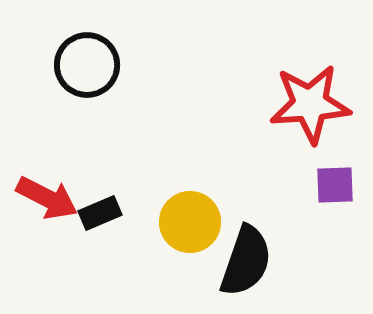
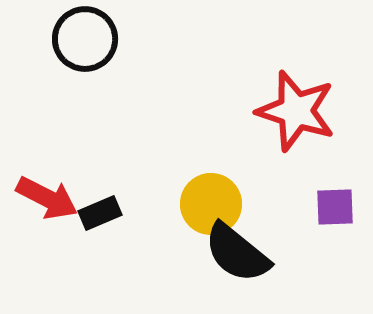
black circle: moved 2 px left, 26 px up
red star: moved 14 px left, 7 px down; rotated 22 degrees clockwise
purple square: moved 22 px down
yellow circle: moved 21 px right, 18 px up
black semicircle: moved 9 px left, 8 px up; rotated 110 degrees clockwise
